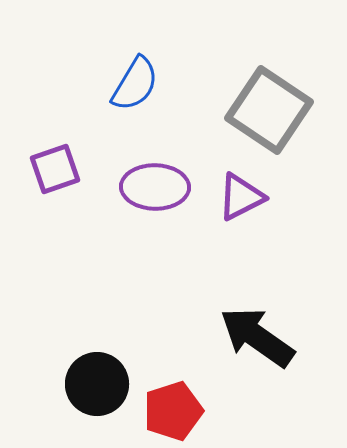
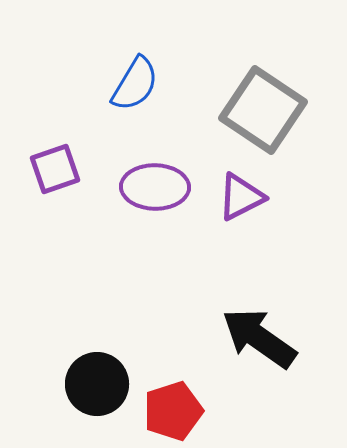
gray square: moved 6 px left
black arrow: moved 2 px right, 1 px down
